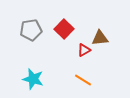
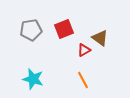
red square: rotated 24 degrees clockwise
brown triangle: rotated 42 degrees clockwise
orange line: rotated 30 degrees clockwise
